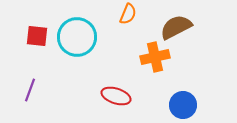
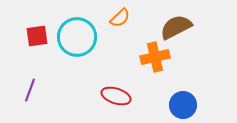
orange semicircle: moved 8 px left, 4 px down; rotated 25 degrees clockwise
red square: rotated 15 degrees counterclockwise
